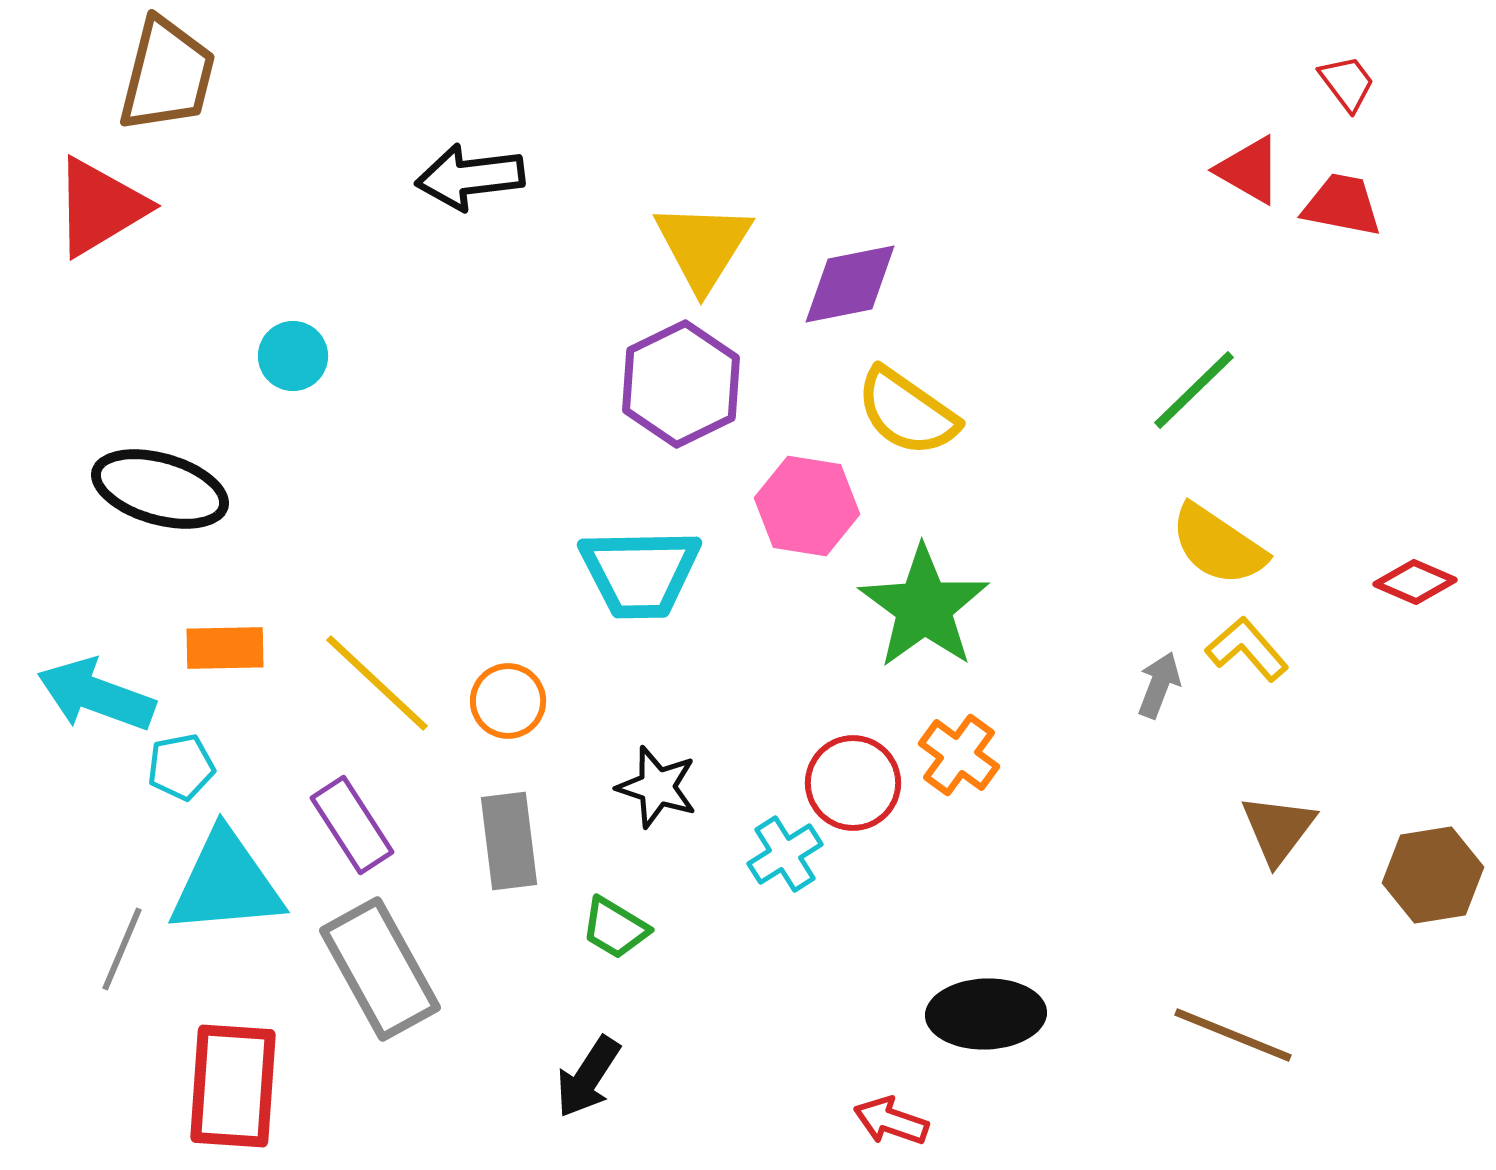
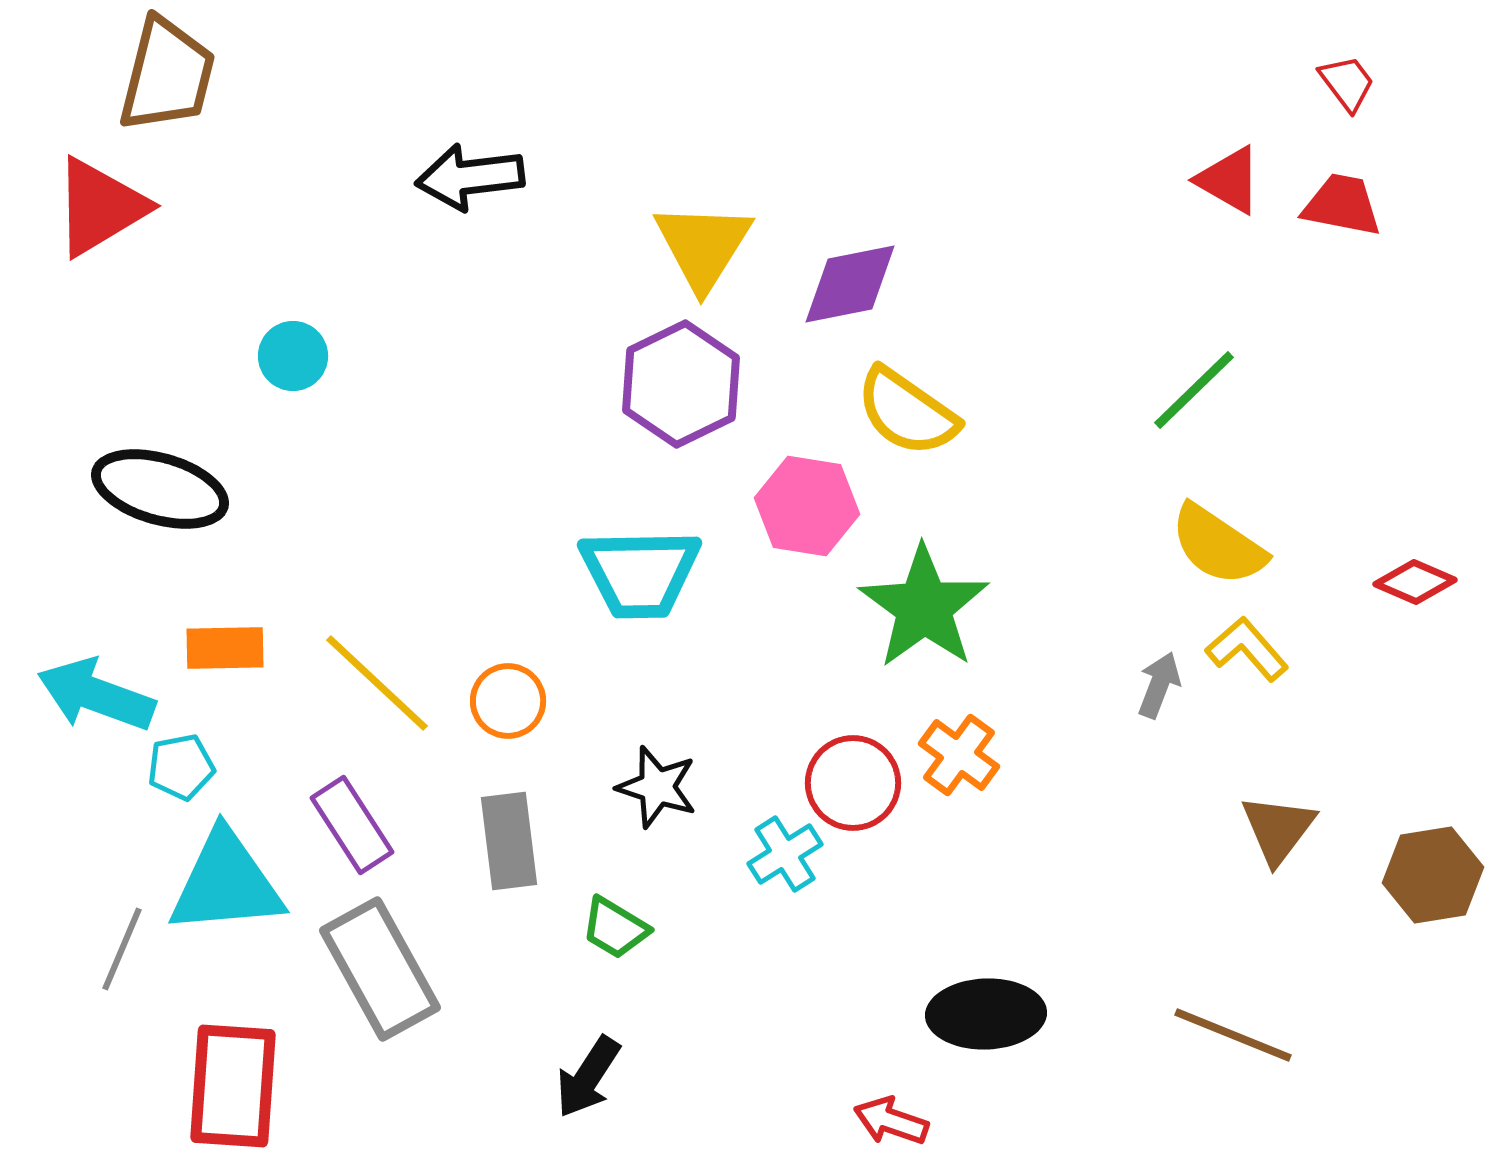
red triangle at (1249, 170): moved 20 px left, 10 px down
